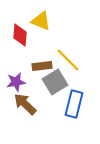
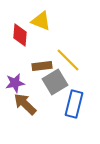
purple star: moved 1 px left, 1 px down
